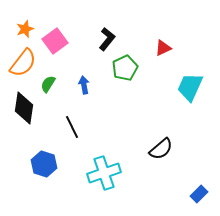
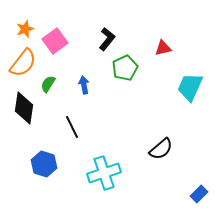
red triangle: rotated 12 degrees clockwise
